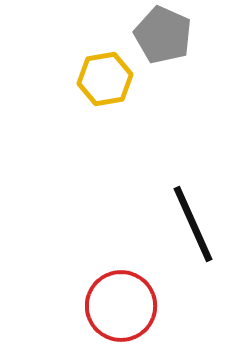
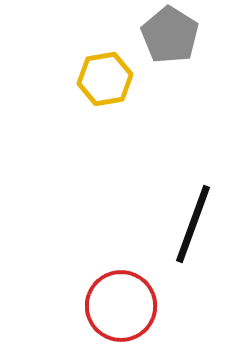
gray pentagon: moved 7 px right; rotated 8 degrees clockwise
black line: rotated 44 degrees clockwise
